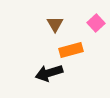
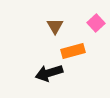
brown triangle: moved 2 px down
orange rectangle: moved 2 px right, 1 px down
